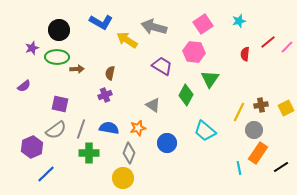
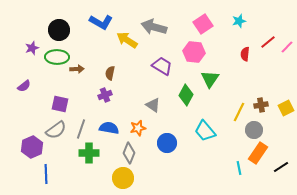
cyan trapezoid: rotated 10 degrees clockwise
blue line: rotated 48 degrees counterclockwise
